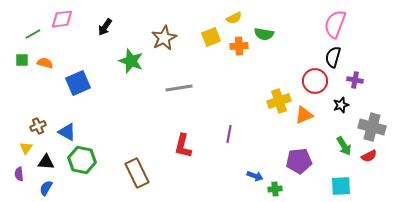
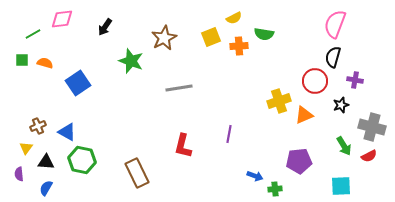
blue square: rotated 10 degrees counterclockwise
